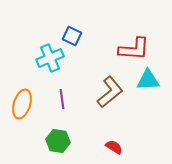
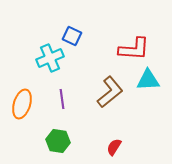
red semicircle: rotated 90 degrees counterclockwise
